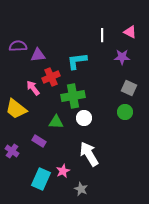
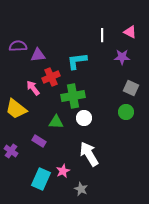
gray square: moved 2 px right
green circle: moved 1 px right
purple cross: moved 1 px left
